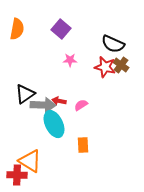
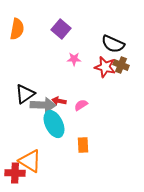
pink star: moved 4 px right, 1 px up
brown cross: rotated 14 degrees counterclockwise
red cross: moved 2 px left, 2 px up
